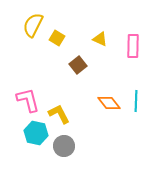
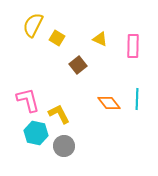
cyan line: moved 1 px right, 2 px up
